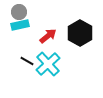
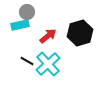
gray circle: moved 8 px right
black hexagon: rotated 15 degrees clockwise
